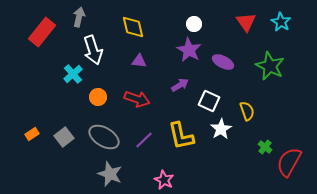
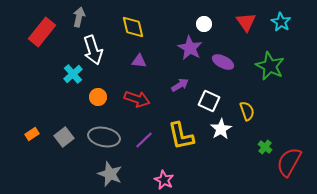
white circle: moved 10 px right
purple star: moved 1 px right, 2 px up
gray ellipse: rotated 20 degrees counterclockwise
